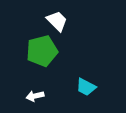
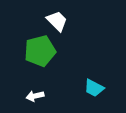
green pentagon: moved 2 px left
cyan trapezoid: moved 8 px right, 1 px down
